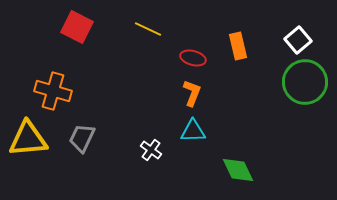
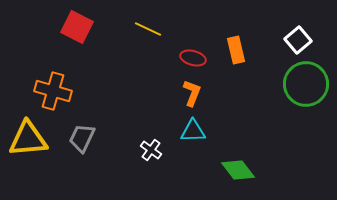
orange rectangle: moved 2 px left, 4 px down
green circle: moved 1 px right, 2 px down
green diamond: rotated 12 degrees counterclockwise
